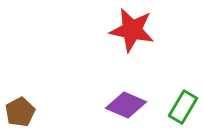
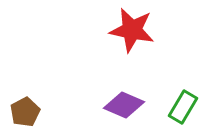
purple diamond: moved 2 px left
brown pentagon: moved 5 px right
